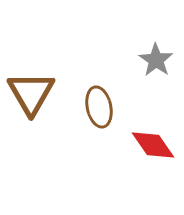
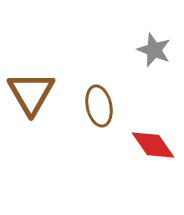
gray star: moved 2 px left, 10 px up; rotated 12 degrees counterclockwise
brown ellipse: moved 1 px up
